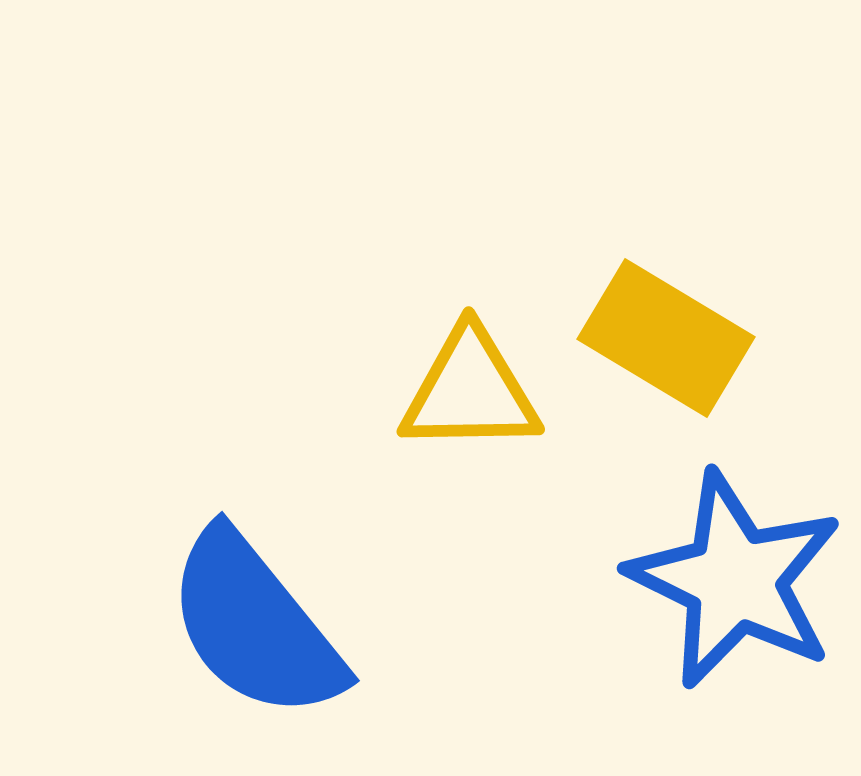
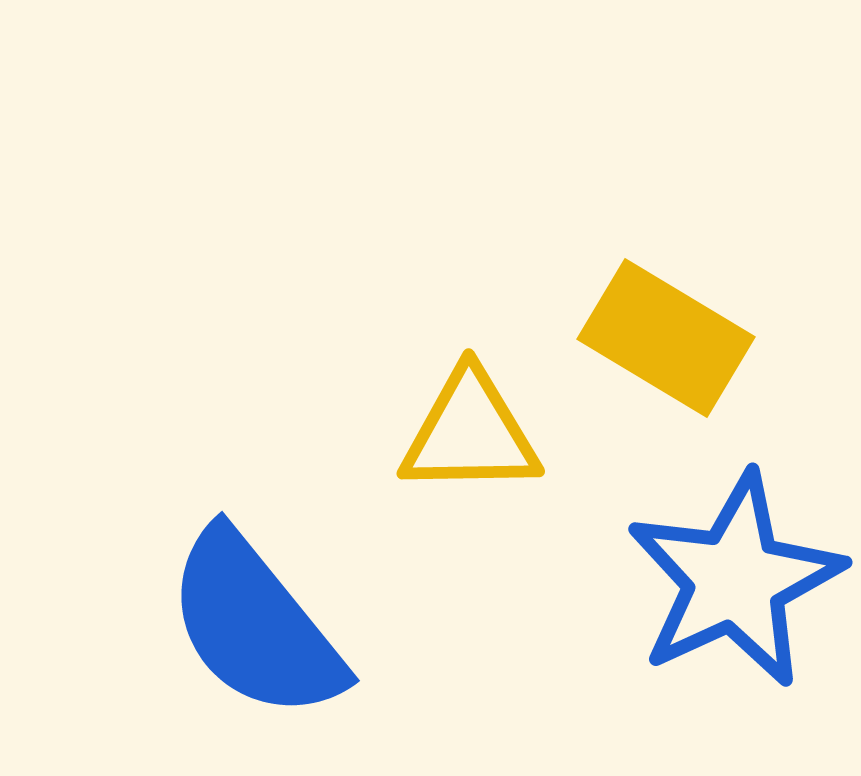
yellow triangle: moved 42 px down
blue star: rotated 21 degrees clockwise
